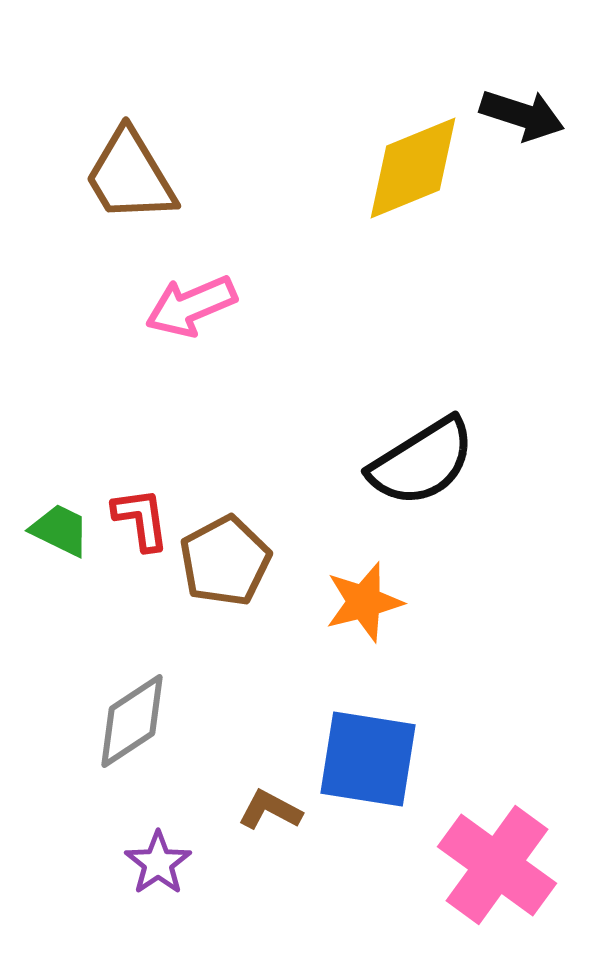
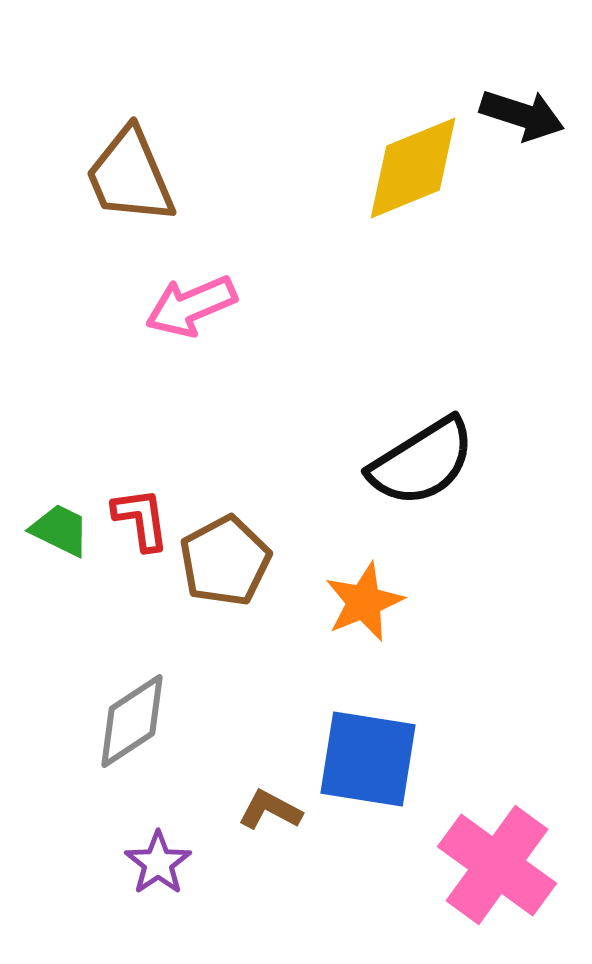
brown trapezoid: rotated 8 degrees clockwise
orange star: rotated 8 degrees counterclockwise
